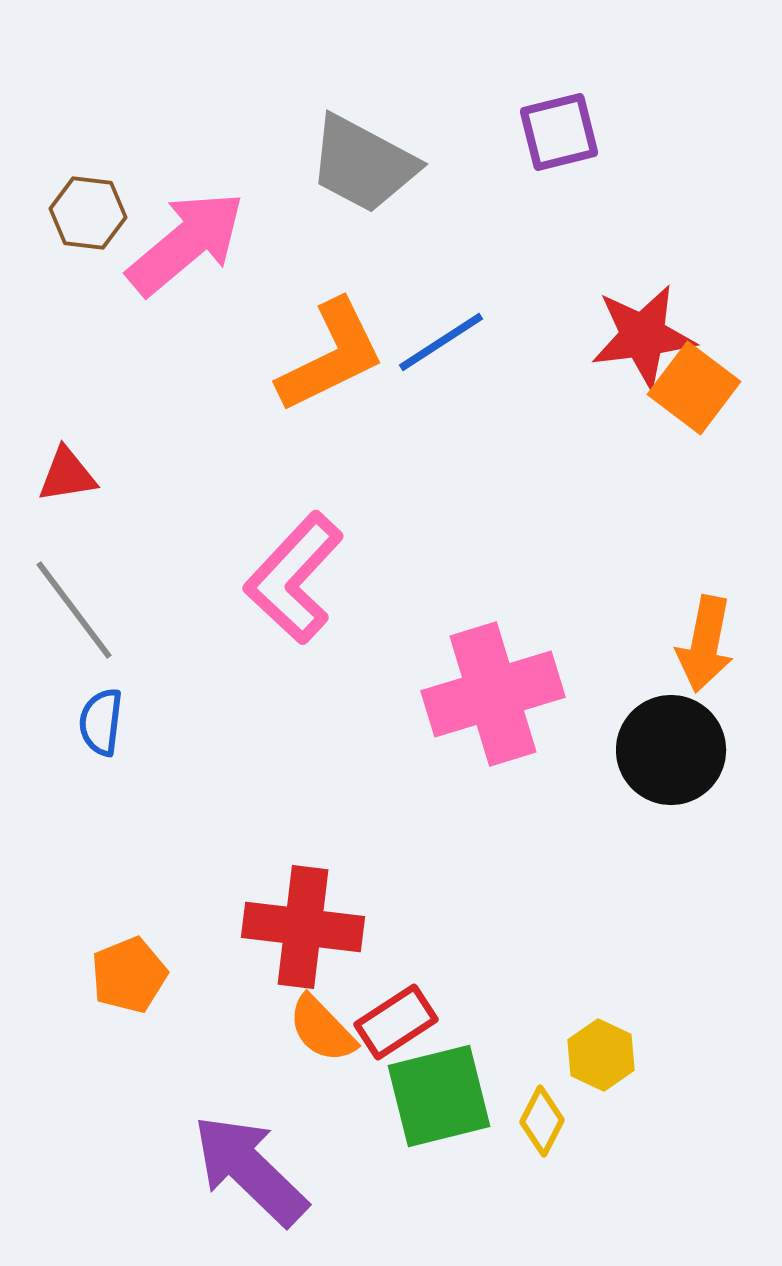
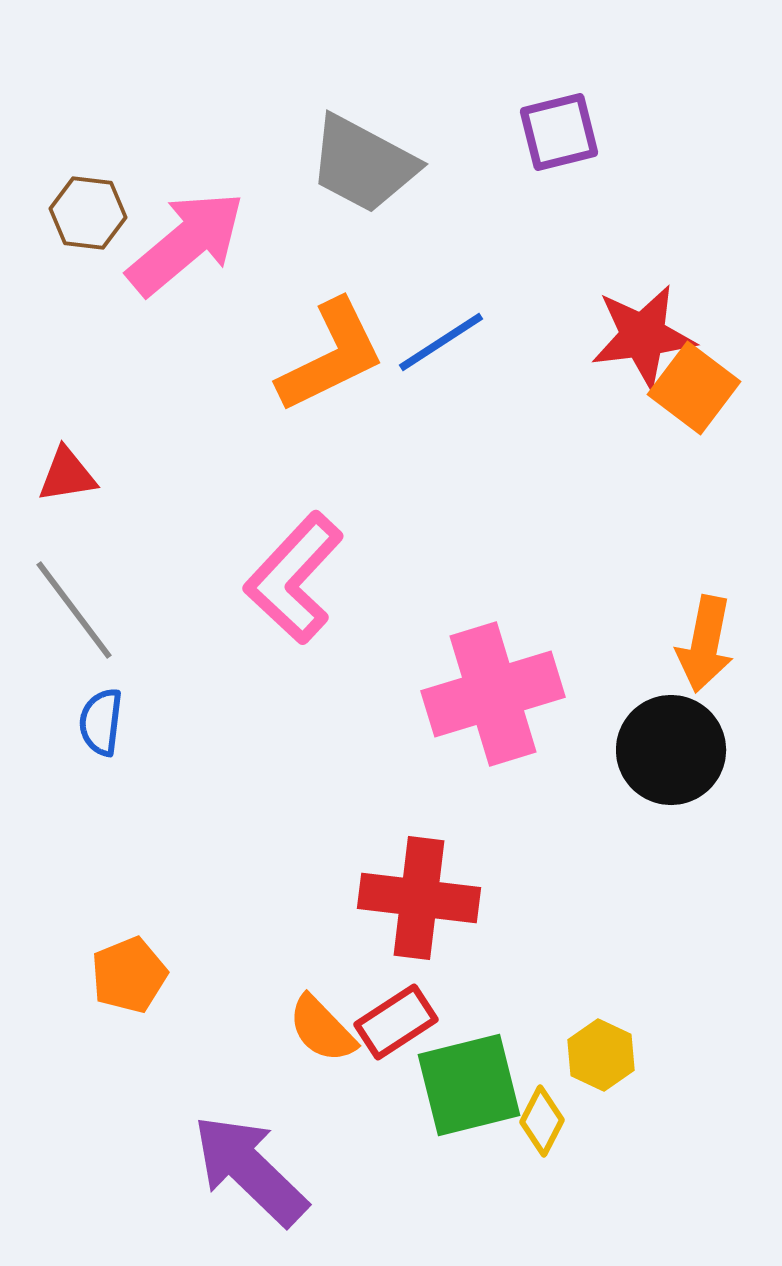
red cross: moved 116 px right, 29 px up
green square: moved 30 px right, 11 px up
